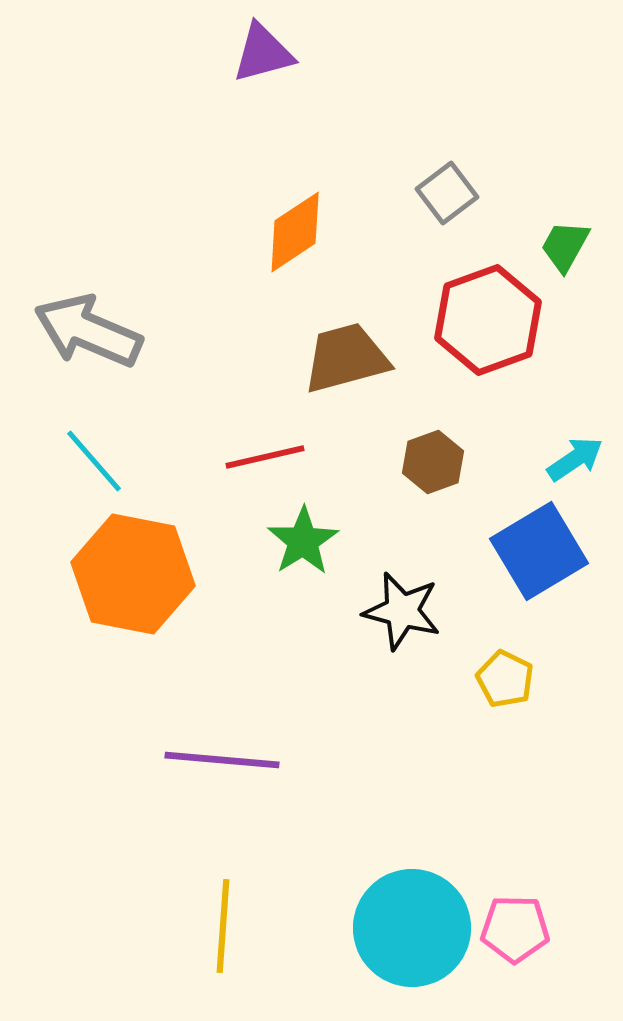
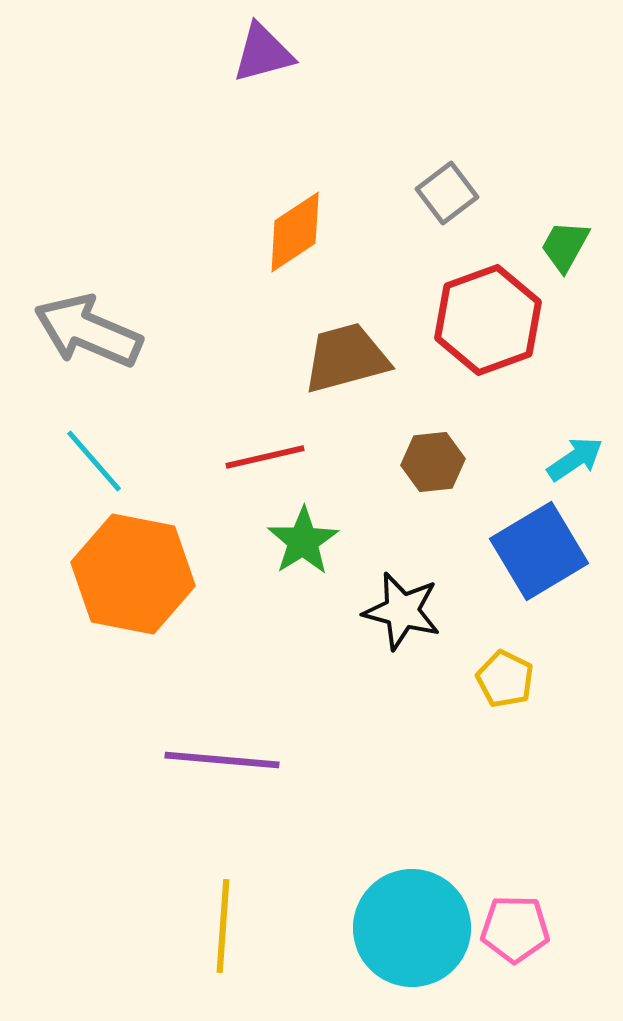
brown hexagon: rotated 14 degrees clockwise
